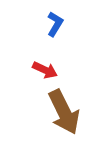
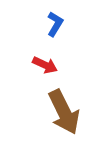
red arrow: moved 5 px up
